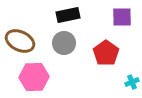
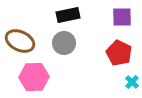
red pentagon: moved 13 px right; rotated 10 degrees counterclockwise
cyan cross: rotated 24 degrees counterclockwise
